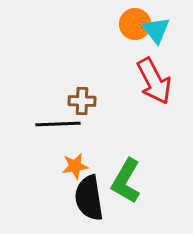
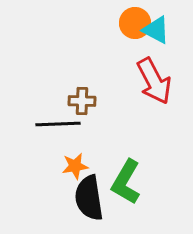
orange circle: moved 1 px up
cyan triangle: rotated 24 degrees counterclockwise
green L-shape: moved 1 px down
